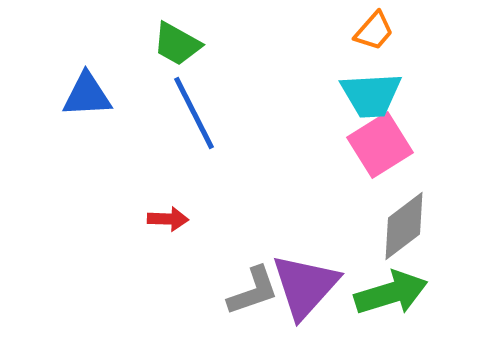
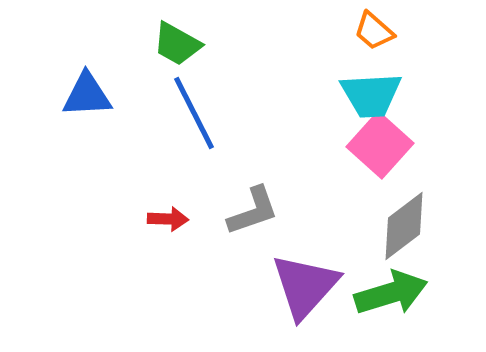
orange trapezoid: rotated 90 degrees clockwise
pink square: rotated 16 degrees counterclockwise
gray L-shape: moved 80 px up
